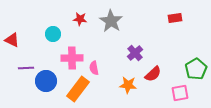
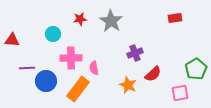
red star: rotated 16 degrees counterclockwise
red triangle: rotated 21 degrees counterclockwise
purple cross: rotated 21 degrees clockwise
pink cross: moved 1 px left
purple line: moved 1 px right
orange star: rotated 18 degrees clockwise
